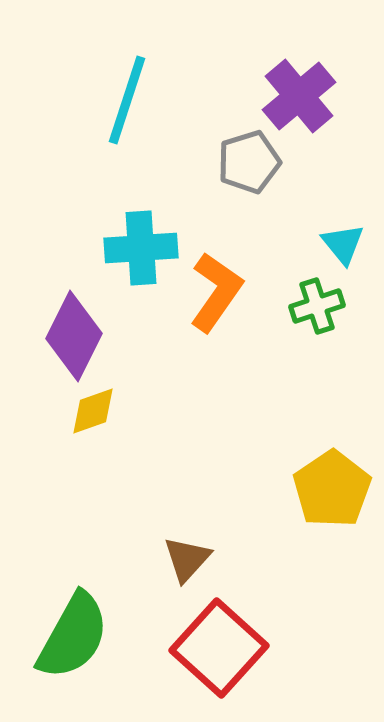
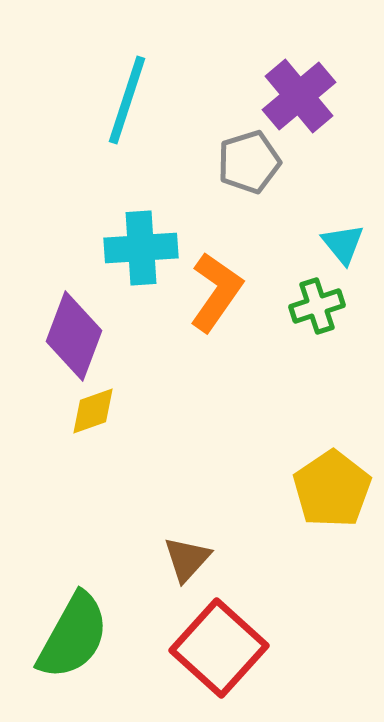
purple diamond: rotated 6 degrees counterclockwise
